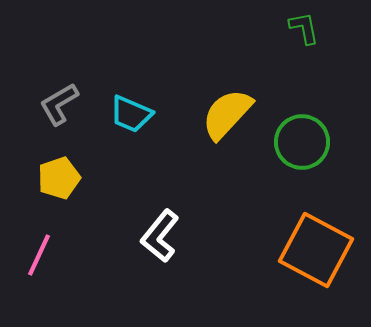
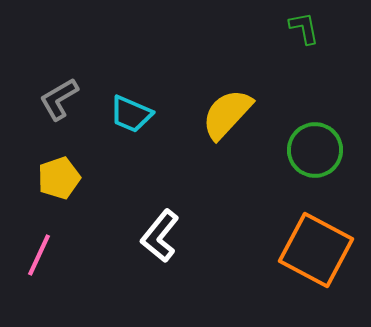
gray L-shape: moved 5 px up
green circle: moved 13 px right, 8 px down
